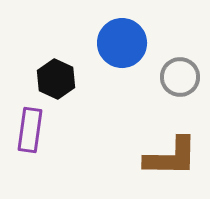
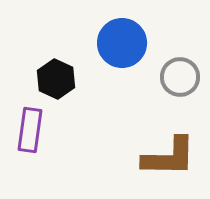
brown L-shape: moved 2 px left
